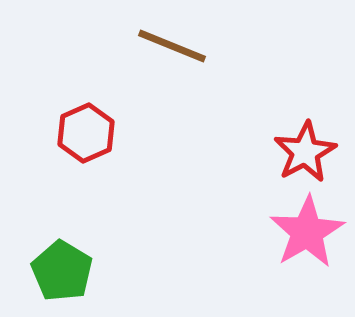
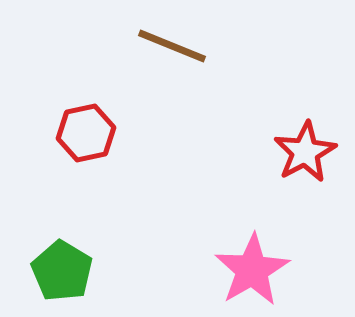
red hexagon: rotated 12 degrees clockwise
pink star: moved 55 px left, 38 px down
